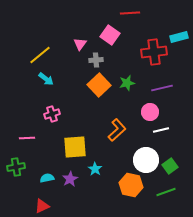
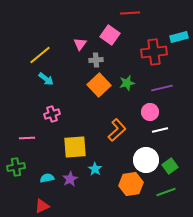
white line: moved 1 px left
orange hexagon: moved 1 px up; rotated 20 degrees counterclockwise
